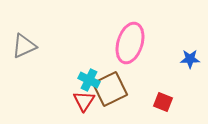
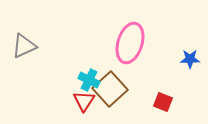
brown square: rotated 16 degrees counterclockwise
